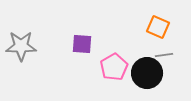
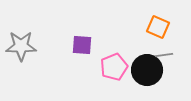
purple square: moved 1 px down
pink pentagon: rotated 8 degrees clockwise
black circle: moved 3 px up
